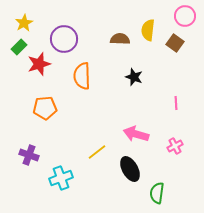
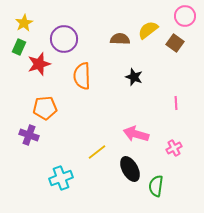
yellow semicircle: rotated 45 degrees clockwise
green rectangle: rotated 21 degrees counterclockwise
pink cross: moved 1 px left, 2 px down
purple cross: moved 20 px up
green semicircle: moved 1 px left, 7 px up
